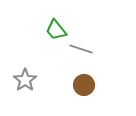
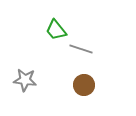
gray star: rotated 30 degrees counterclockwise
